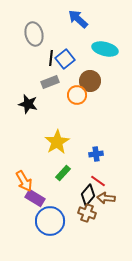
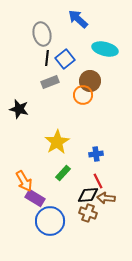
gray ellipse: moved 8 px right
black line: moved 4 px left
orange circle: moved 6 px right
black star: moved 9 px left, 5 px down
red line: rotated 28 degrees clockwise
black diamond: rotated 45 degrees clockwise
brown cross: moved 1 px right
